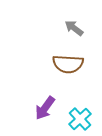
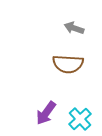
gray arrow: rotated 18 degrees counterclockwise
purple arrow: moved 1 px right, 5 px down
